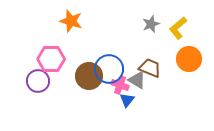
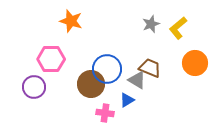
orange circle: moved 6 px right, 4 px down
blue circle: moved 2 px left
brown circle: moved 2 px right, 8 px down
purple circle: moved 4 px left, 6 px down
pink cross: moved 15 px left, 28 px down; rotated 12 degrees counterclockwise
blue triangle: rotated 21 degrees clockwise
